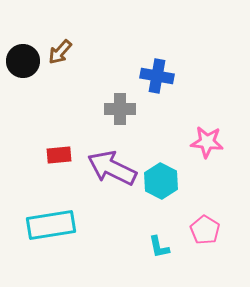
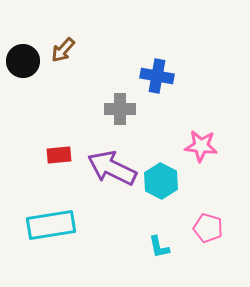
brown arrow: moved 3 px right, 2 px up
pink star: moved 6 px left, 4 px down
pink pentagon: moved 3 px right, 2 px up; rotated 16 degrees counterclockwise
